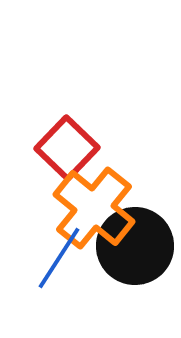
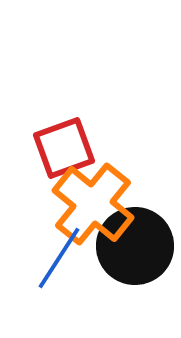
red square: moved 3 px left; rotated 26 degrees clockwise
orange cross: moved 1 px left, 4 px up
